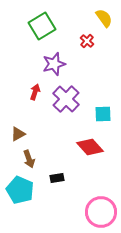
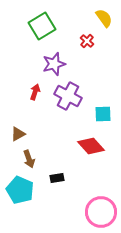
purple cross: moved 2 px right, 3 px up; rotated 16 degrees counterclockwise
red diamond: moved 1 px right, 1 px up
